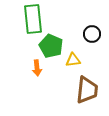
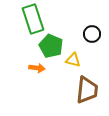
green rectangle: rotated 12 degrees counterclockwise
yellow triangle: rotated 21 degrees clockwise
orange arrow: rotated 77 degrees counterclockwise
